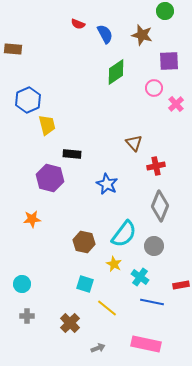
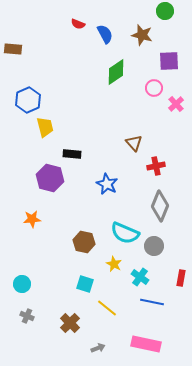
yellow trapezoid: moved 2 px left, 2 px down
cyan semicircle: moved 1 px right, 1 px up; rotated 76 degrees clockwise
red rectangle: moved 7 px up; rotated 70 degrees counterclockwise
gray cross: rotated 24 degrees clockwise
